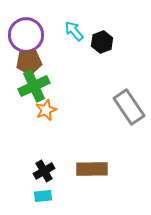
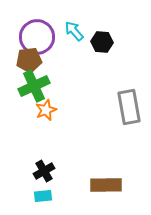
purple circle: moved 11 px right, 2 px down
black hexagon: rotated 25 degrees clockwise
brown pentagon: moved 2 px up
gray rectangle: rotated 24 degrees clockwise
brown rectangle: moved 14 px right, 16 px down
